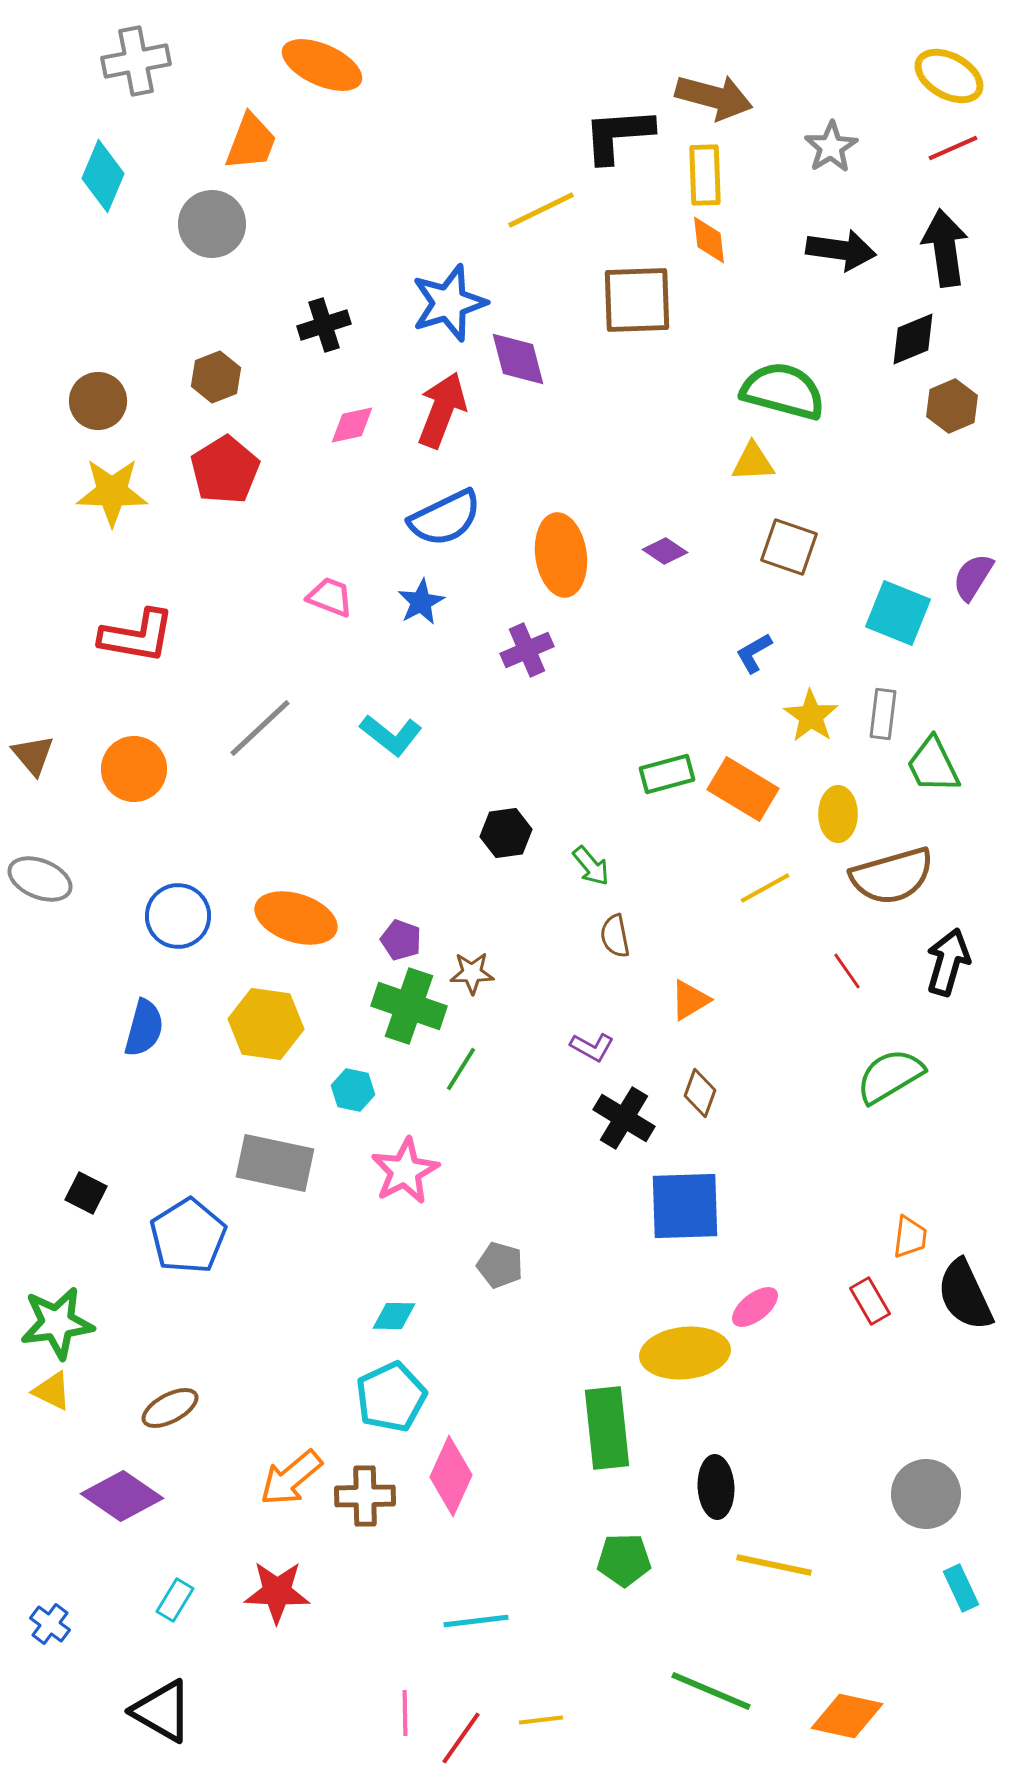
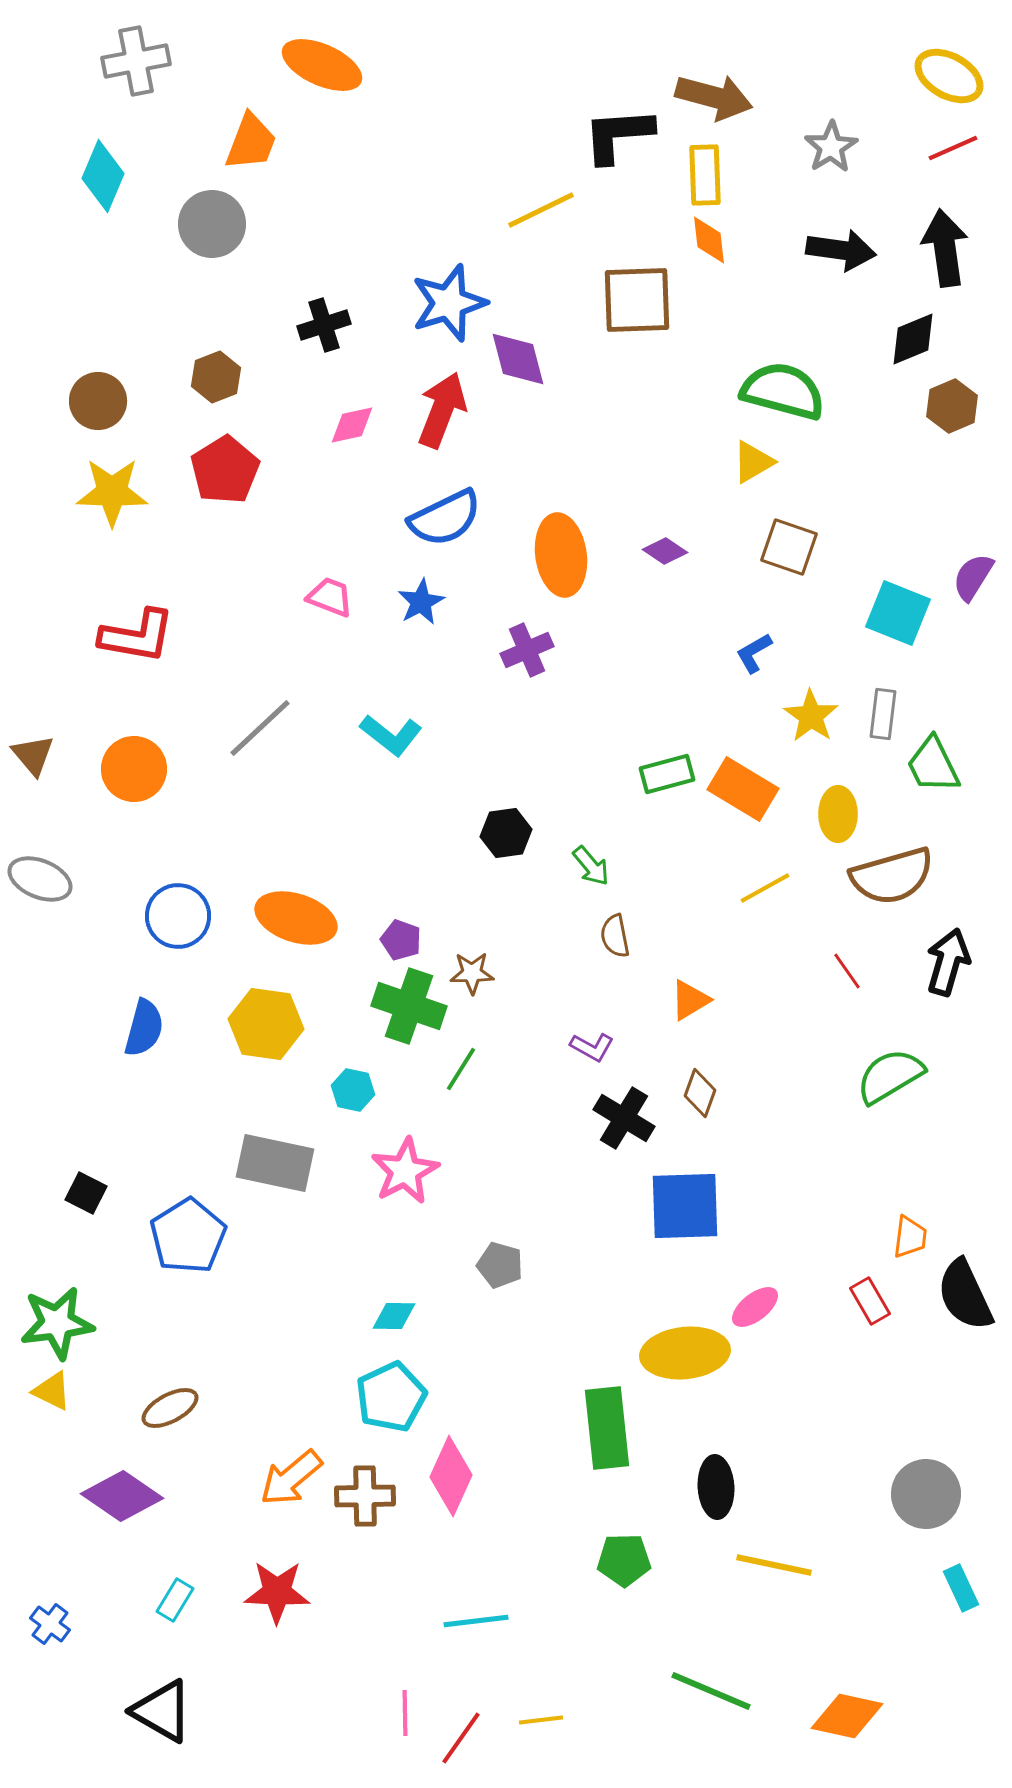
yellow triangle at (753, 462): rotated 27 degrees counterclockwise
